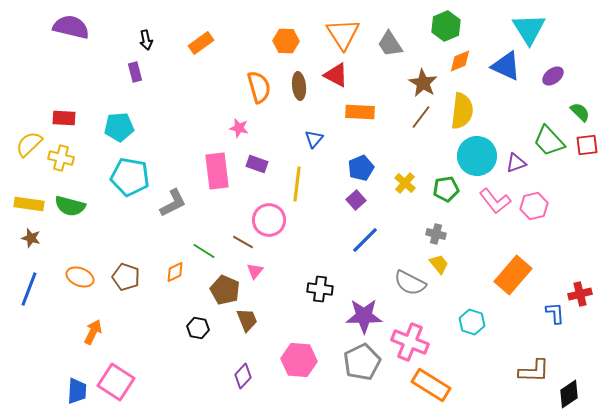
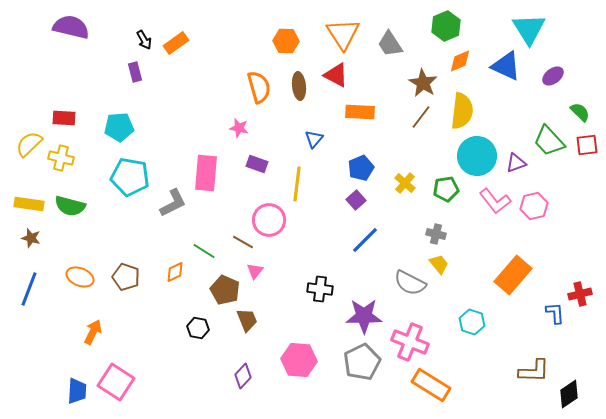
black arrow at (146, 40): moved 2 px left; rotated 18 degrees counterclockwise
orange rectangle at (201, 43): moved 25 px left
pink rectangle at (217, 171): moved 11 px left, 2 px down; rotated 12 degrees clockwise
